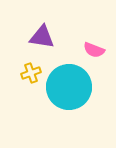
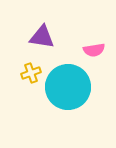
pink semicircle: rotated 30 degrees counterclockwise
cyan circle: moved 1 px left
